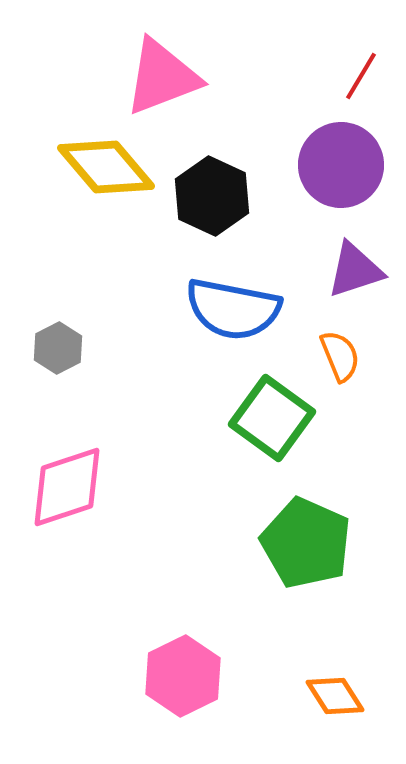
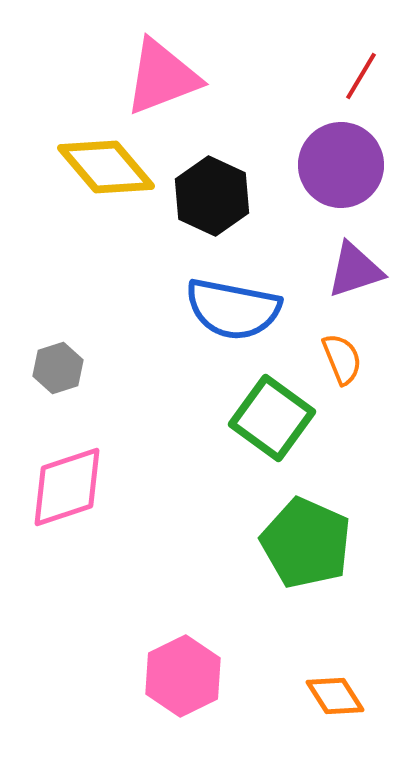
gray hexagon: moved 20 px down; rotated 9 degrees clockwise
orange semicircle: moved 2 px right, 3 px down
